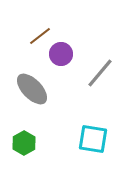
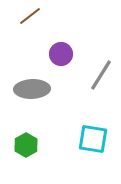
brown line: moved 10 px left, 20 px up
gray line: moved 1 px right, 2 px down; rotated 8 degrees counterclockwise
gray ellipse: rotated 48 degrees counterclockwise
green hexagon: moved 2 px right, 2 px down
